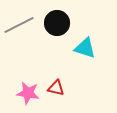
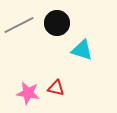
cyan triangle: moved 3 px left, 2 px down
